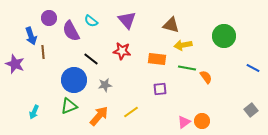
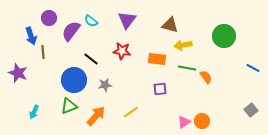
purple triangle: rotated 18 degrees clockwise
brown triangle: moved 1 px left
purple semicircle: rotated 65 degrees clockwise
purple star: moved 3 px right, 9 px down
orange arrow: moved 3 px left
